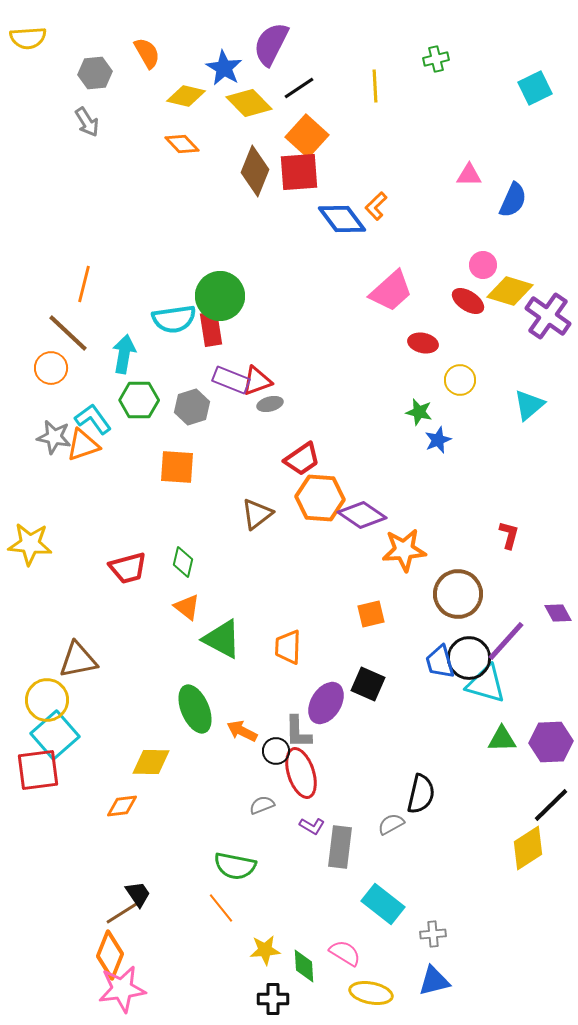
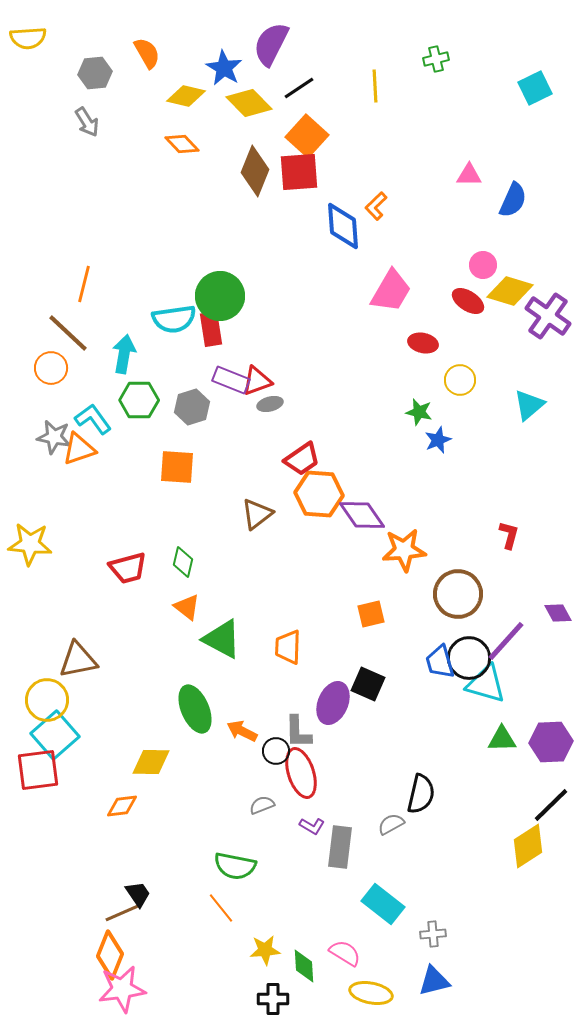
blue diamond at (342, 219): moved 1 px right, 7 px down; rotated 33 degrees clockwise
pink trapezoid at (391, 291): rotated 18 degrees counterclockwise
orange triangle at (83, 445): moved 4 px left, 4 px down
orange hexagon at (320, 498): moved 1 px left, 4 px up
purple diamond at (362, 515): rotated 21 degrees clockwise
purple ellipse at (326, 703): moved 7 px right; rotated 9 degrees counterclockwise
yellow diamond at (528, 848): moved 2 px up
brown line at (122, 913): rotated 8 degrees clockwise
